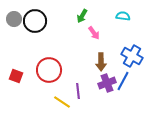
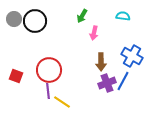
pink arrow: rotated 48 degrees clockwise
purple line: moved 30 px left
